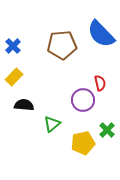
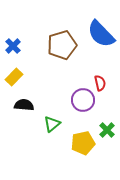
brown pentagon: rotated 12 degrees counterclockwise
